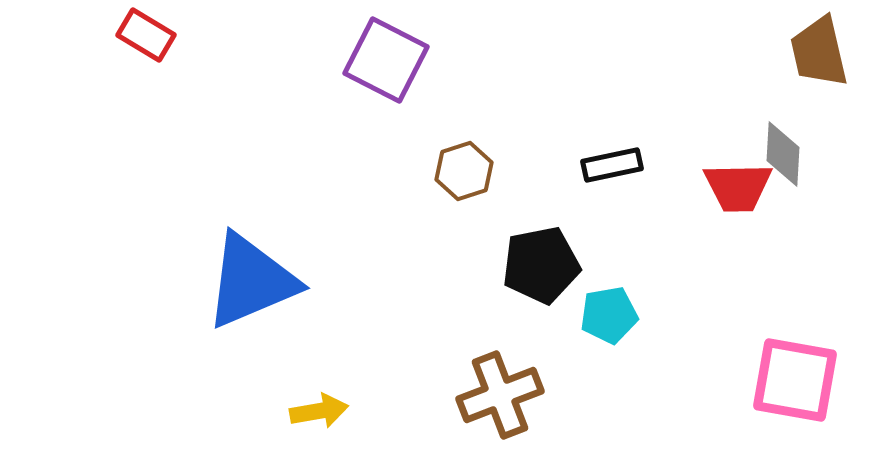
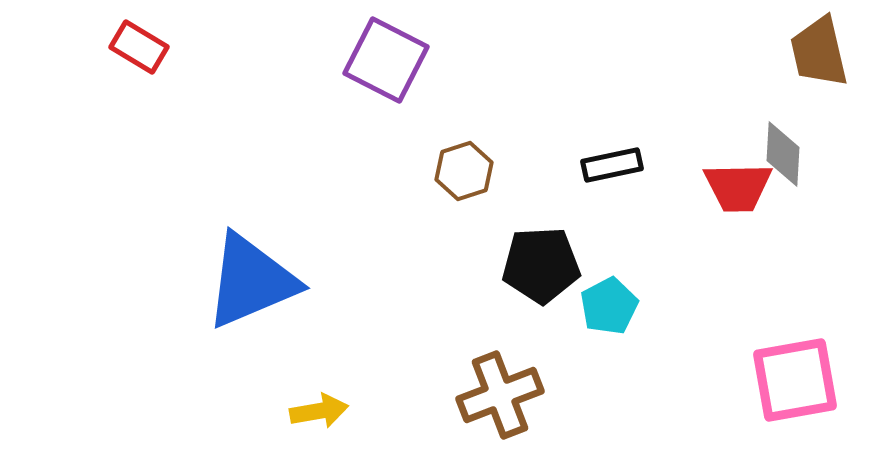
red rectangle: moved 7 px left, 12 px down
black pentagon: rotated 8 degrees clockwise
cyan pentagon: moved 9 px up; rotated 18 degrees counterclockwise
pink square: rotated 20 degrees counterclockwise
